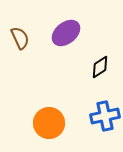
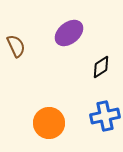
purple ellipse: moved 3 px right
brown semicircle: moved 4 px left, 8 px down
black diamond: moved 1 px right
